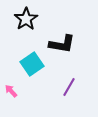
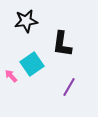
black star: moved 2 px down; rotated 25 degrees clockwise
black L-shape: rotated 88 degrees clockwise
pink arrow: moved 15 px up
